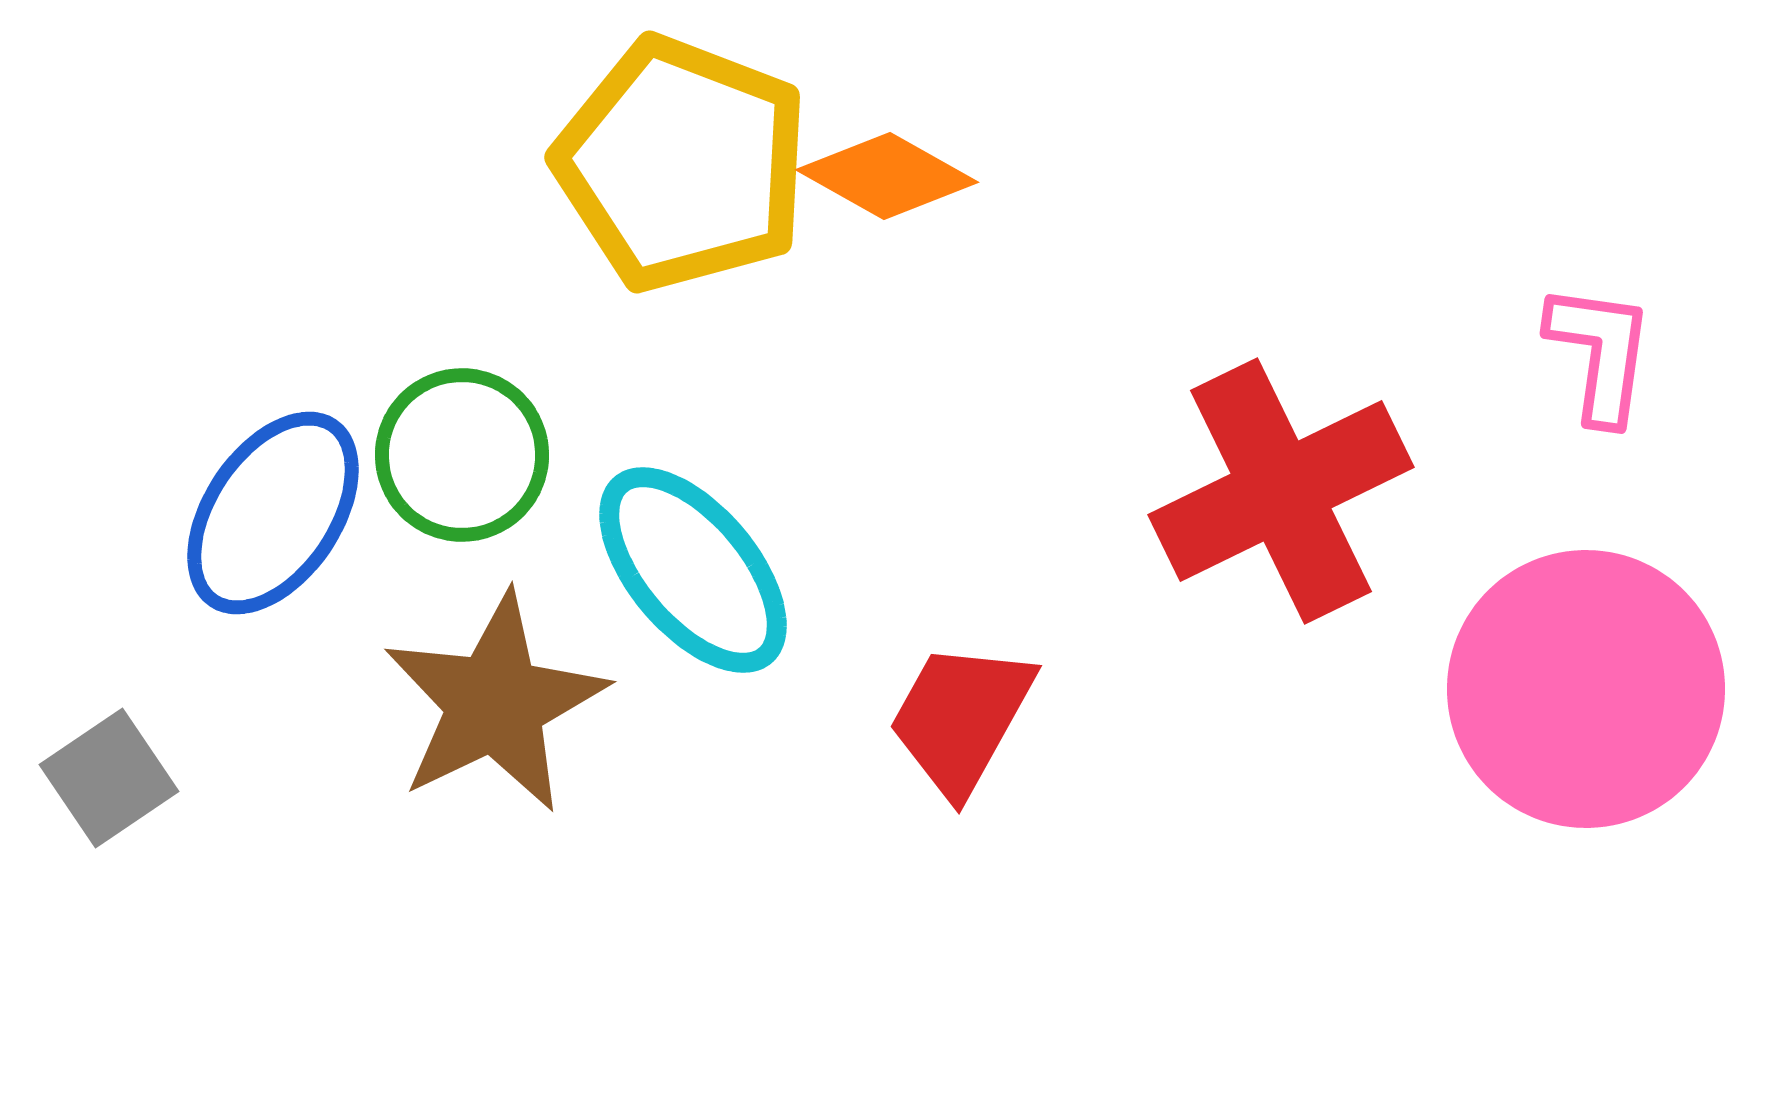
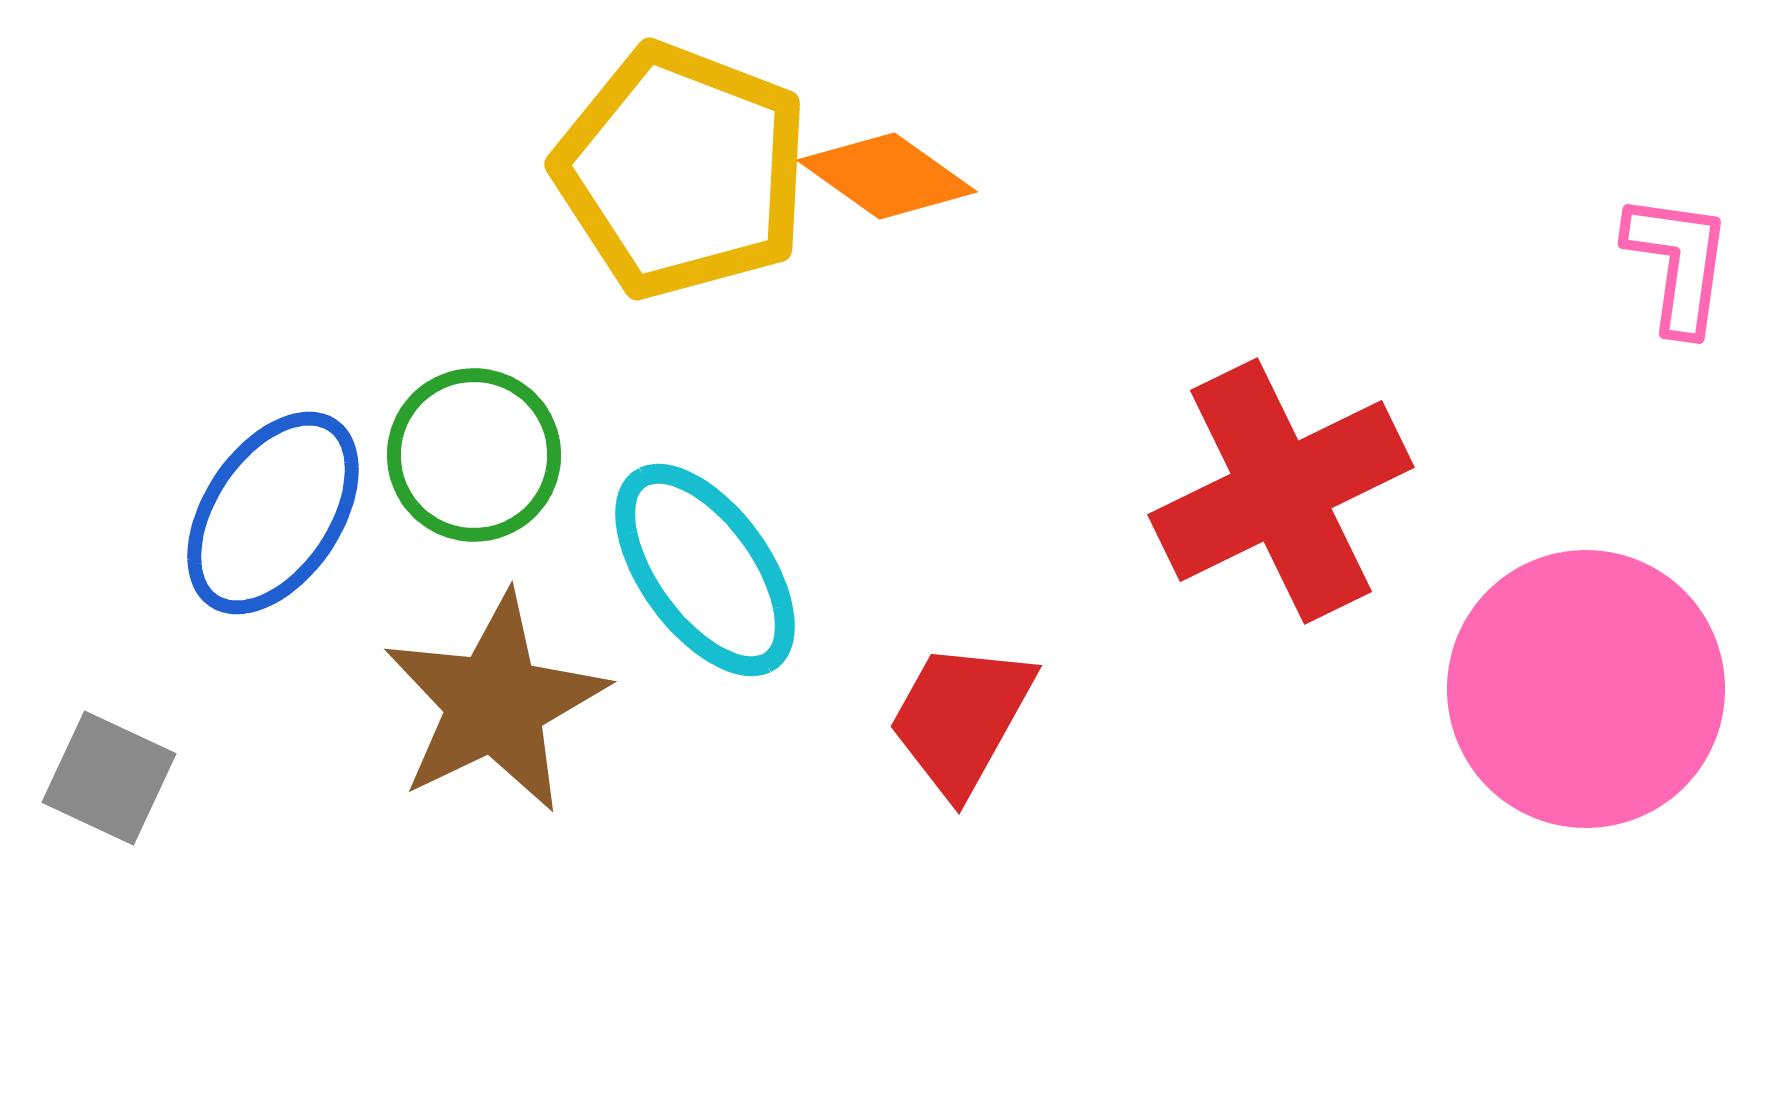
yellow pentagon: moved 7 px down
orange diamond: rotated 6 degrees clockwise
pink L-shape: moved 78 px right, 90 px up
green circle: moved 12 px right
cyan ellipse: moved 12 px right; rotated 4 degrees clockwise
gray square: rotated 31 degrees counterclockwise
